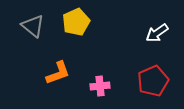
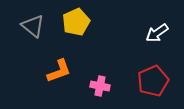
orange L-shape: moved 1 px right, 2 px up
pink cross: rotated 18 degrees clockwise
